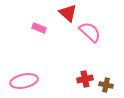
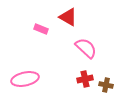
red triangle: moved 4 px down; rotated 12 degrees counterclockwise
pink rectangle: moved 2 px right, 1 px down
pink semicircle: moved 4 px left, 16 px down
pink ellipse: moved 1 px right, 2 px up
